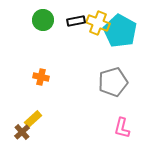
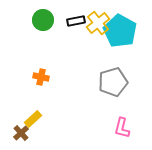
yellow cross: rotated 30 degrees clockwise
brown cross: moved 1 px left, 1 px down
